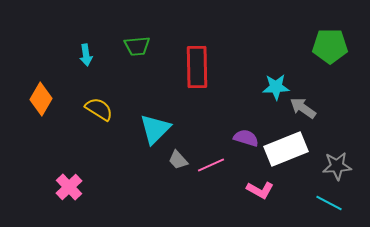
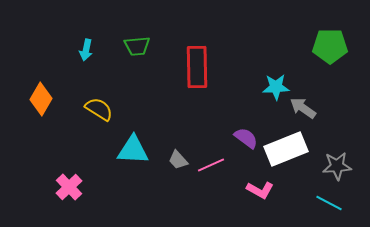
cyan arrow: moved 5 px up; rotated 20 degrees clockwise
cyan triangle: moved 22 px left, 21 px down; rotated 48 degrees clockwise
purple semicircle: rotated 20 degrees clockwise
